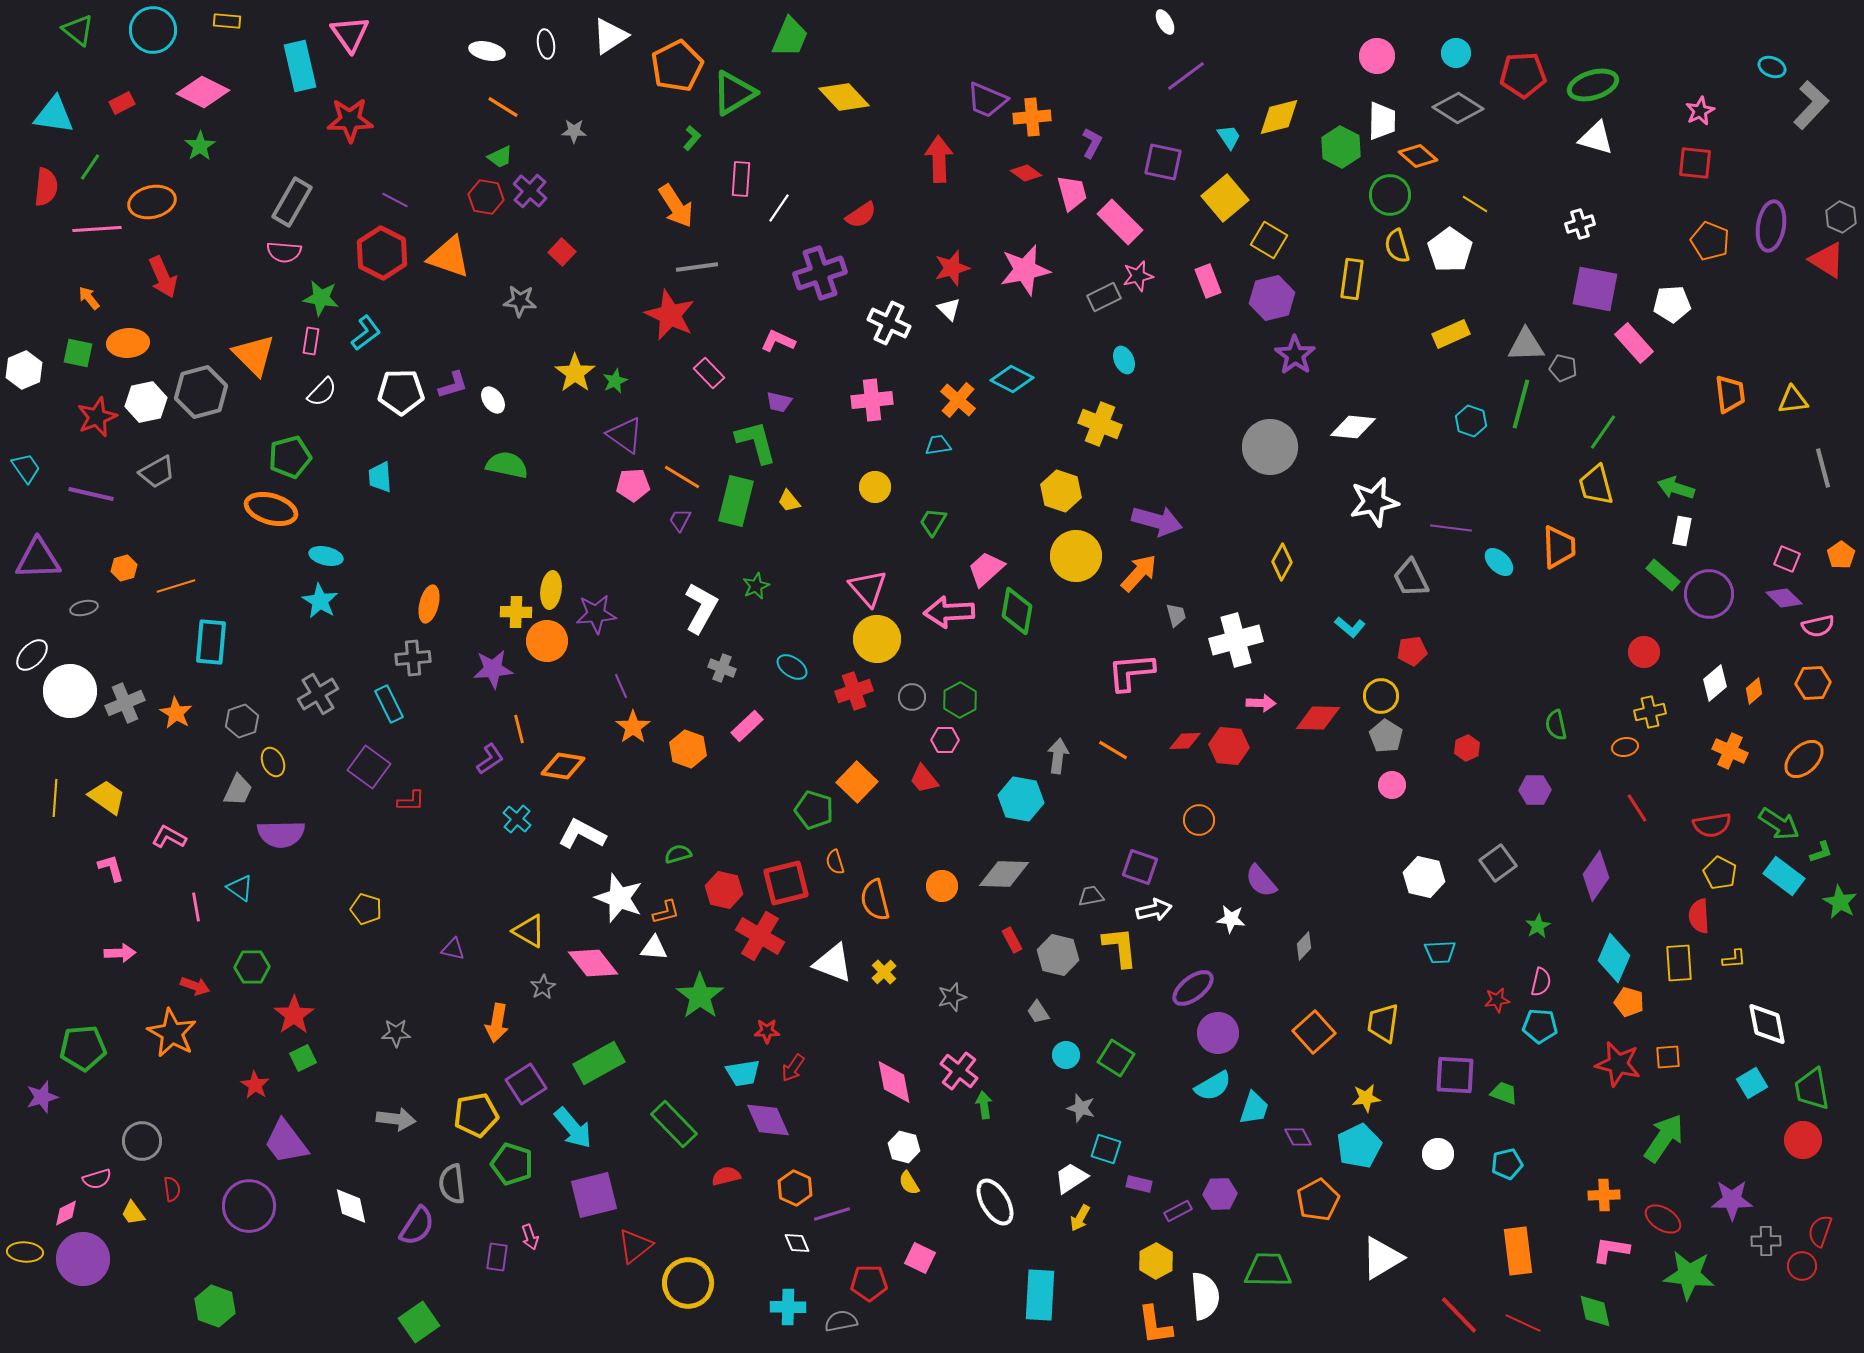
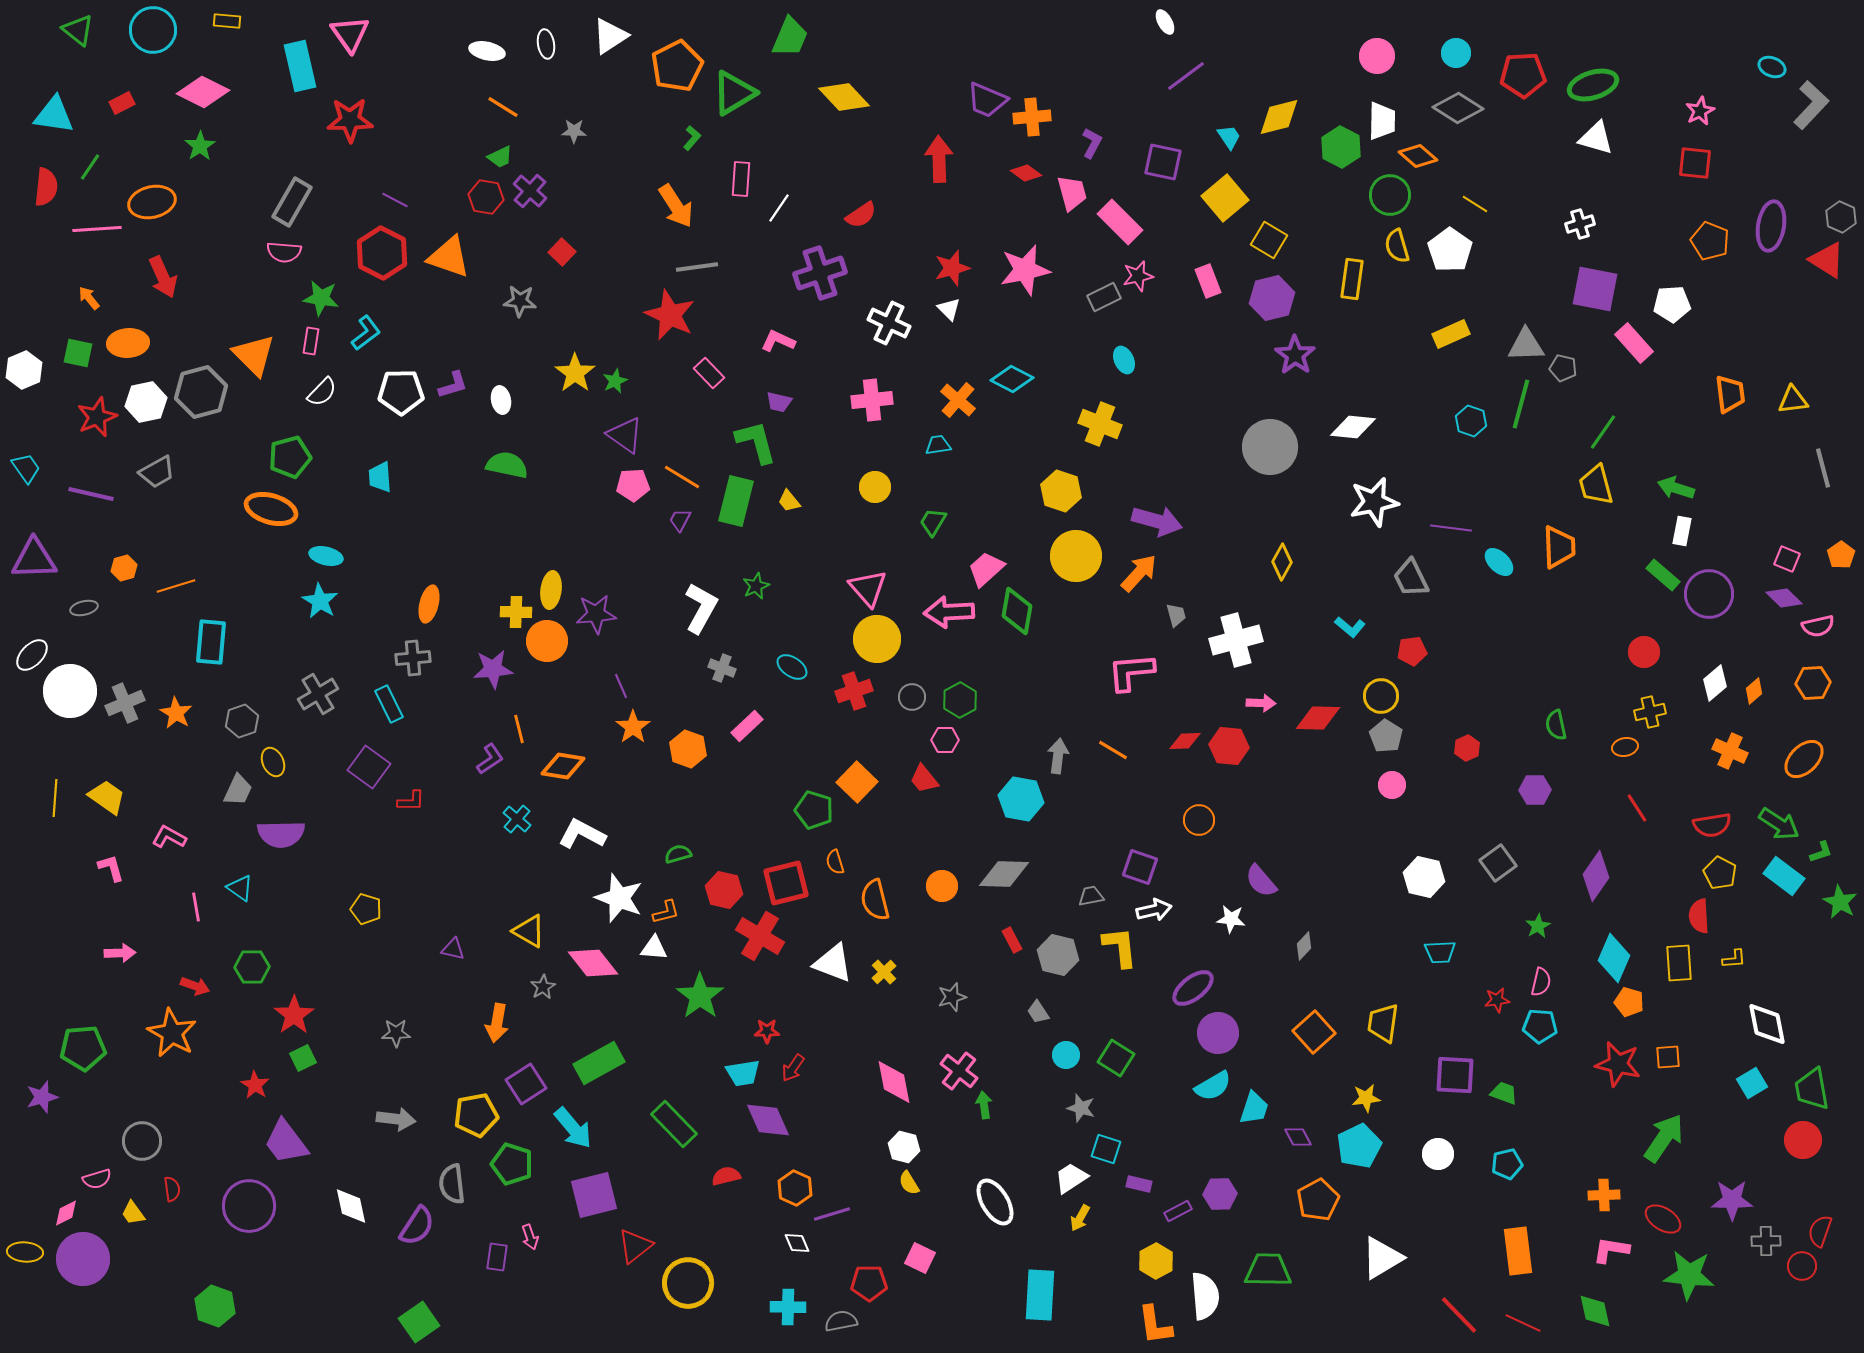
white ellipse at (493, 400): moved 8 px right; rotated 24 degrees clockwise
purple triangle at (38, 559): moved 4 px left
